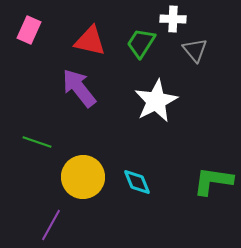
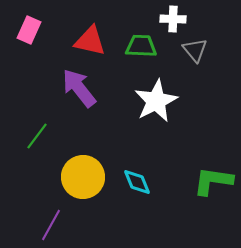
green trapezoid: moved 3 px down; rotated 60 degrees clockwise
green line: moved 6 px up; rotated 72 degrees counterclockwise
